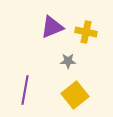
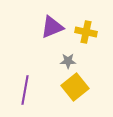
yellow square: moved 8 px up
